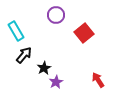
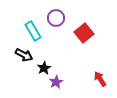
purple circle: moved 3 px down
cyan rectangle: moved 17 px right
black arrow: rotated 78 degrees clockwise
red arrow: moved 2 px right, 1 px up
